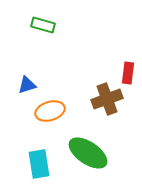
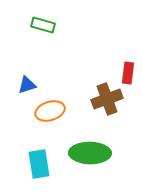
green ellipse: moved 2 px right; rotated 33 degrees counterclockwise
